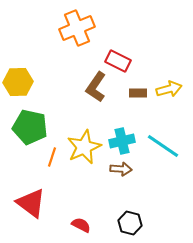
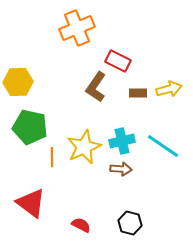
orange line: rotated 18 degrees counterclockwise
